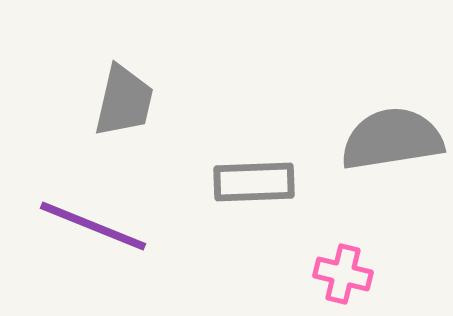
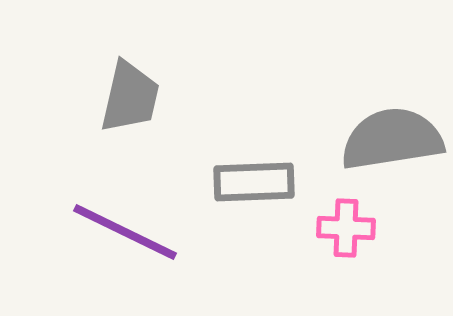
gray trapezoid: moved 6 px right, 4 px up
purple line: moved 32 px right, 6 px down; rotated 4 degrees clockwise
pink cross: moved 3 px right, 46 px up; rotated 12 degrees counterclockwise
